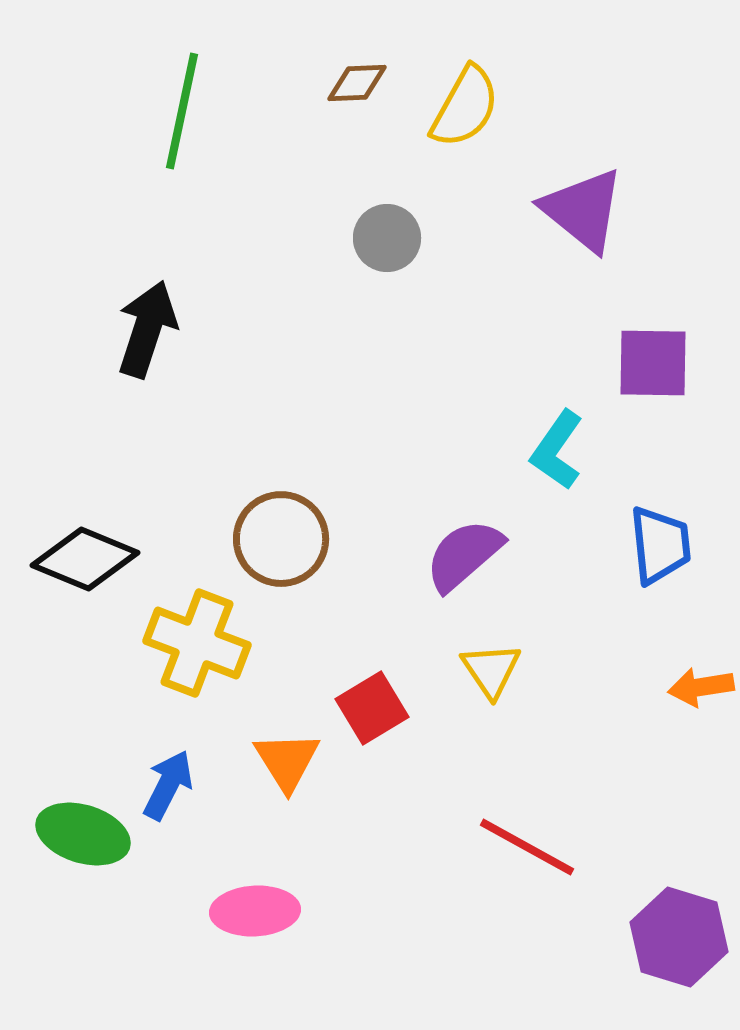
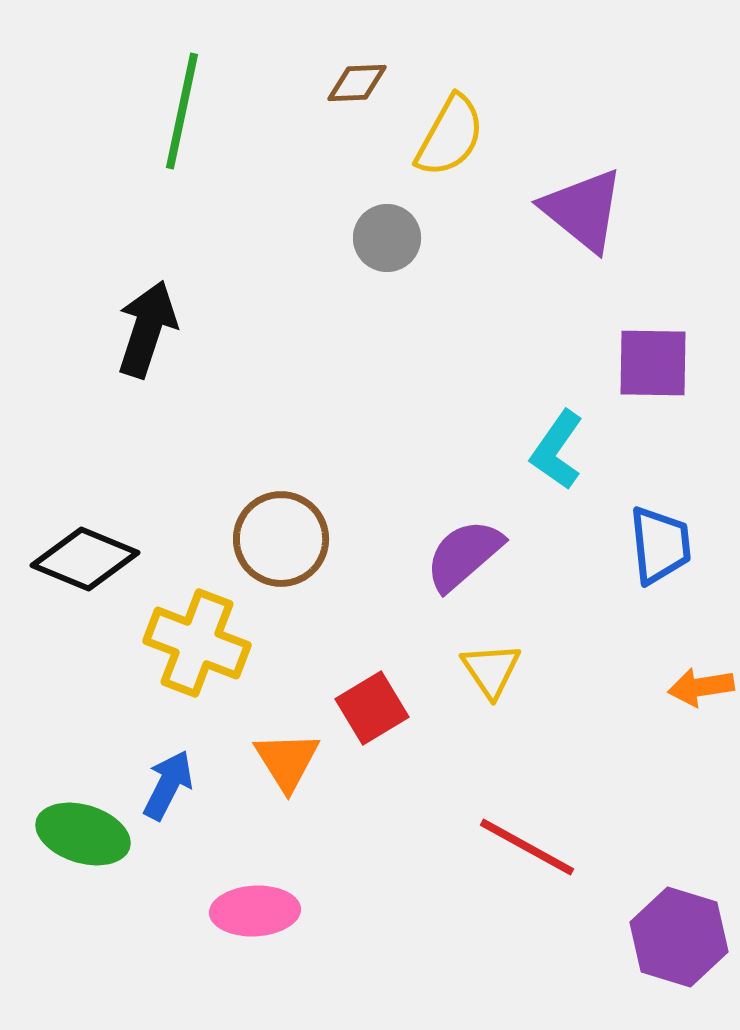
yellow semicircle: moved 15 px left, 29 px down
